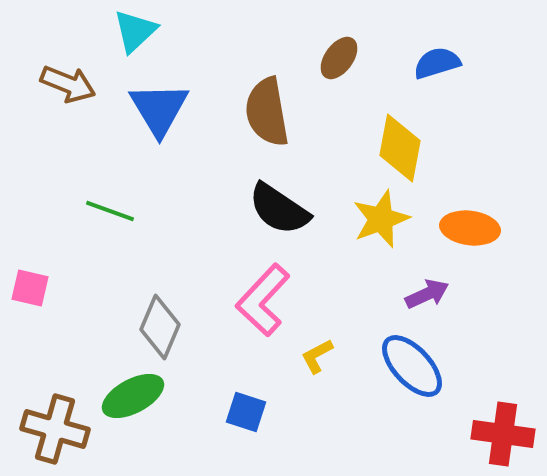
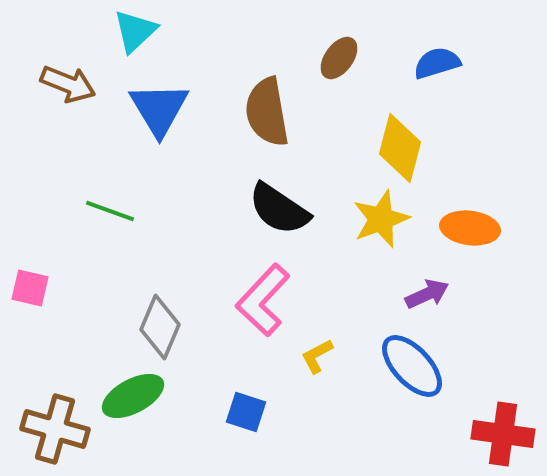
yellow diamond: rotated 4 degrees clockwise
